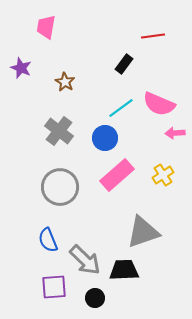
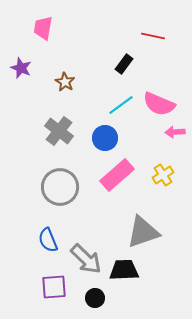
pink trapezoid: moved 3 px left, 1 px down
red line: rotated 20 degrees clockwise
cyan line: moved 3 px up
pink arrow: moved 1 px up
gray arrow: moved 1 px right, 1 px up
